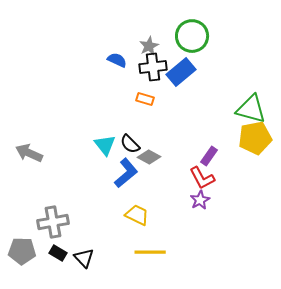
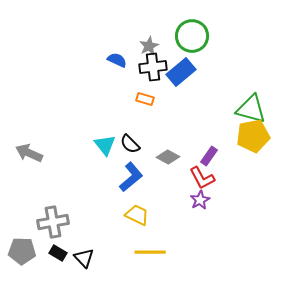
yellow pentagon: moved 2 px left, 2 px up
gray diamond: moved 19 px right
blue L-shape: moved 5 px right, 4 px down
